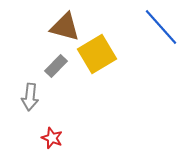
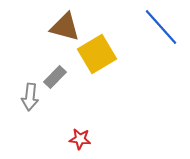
gray rectangle: moved 1 px left, 11 px down
red star: moved 28 px right, 1 px down; rotated 15 degrees counterclockwise
